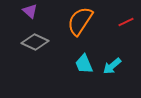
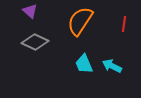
red line: moved 2 px left, 2 px down; rotated 56 degrees counterclockwise
cyan arrow: rotated 66 degrees clockwise
